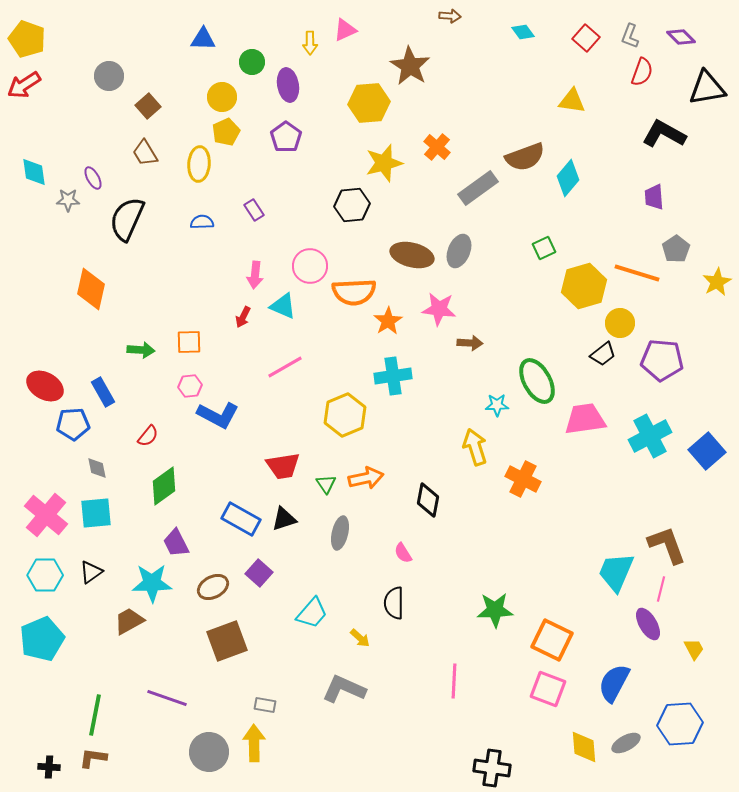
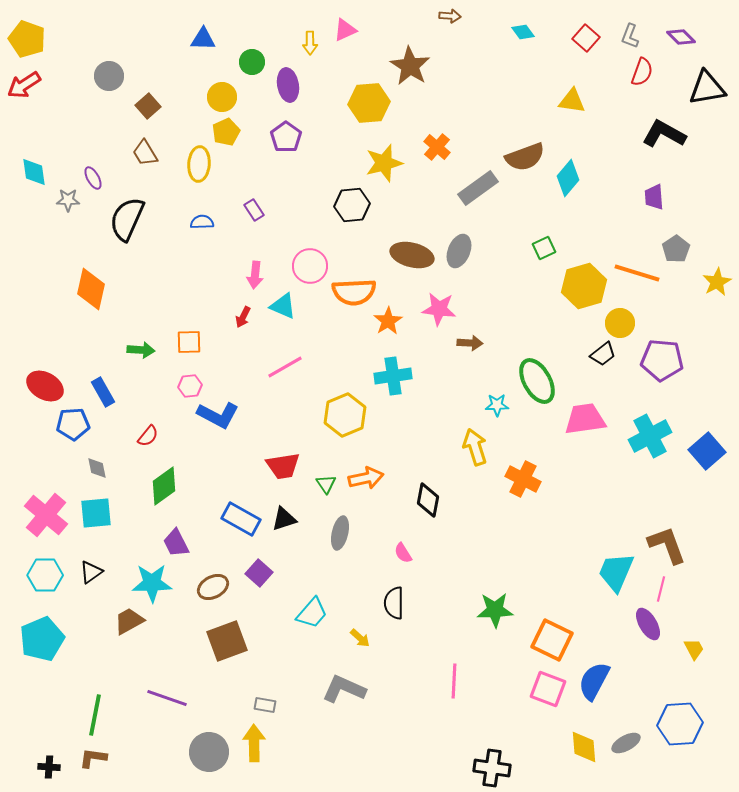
blue semicircle at (614, 683): moved 20 px left, 2 px up
